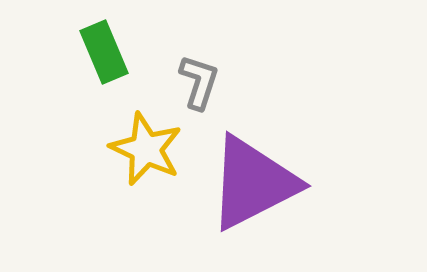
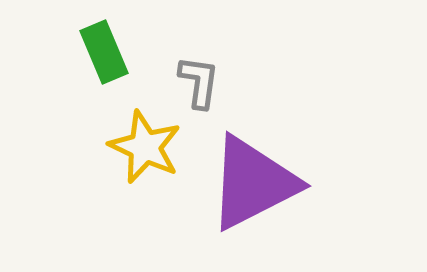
gray L-shape: rotated 10 degrees counterclockwise
yellow star: moved 1 px left, 2 px up
